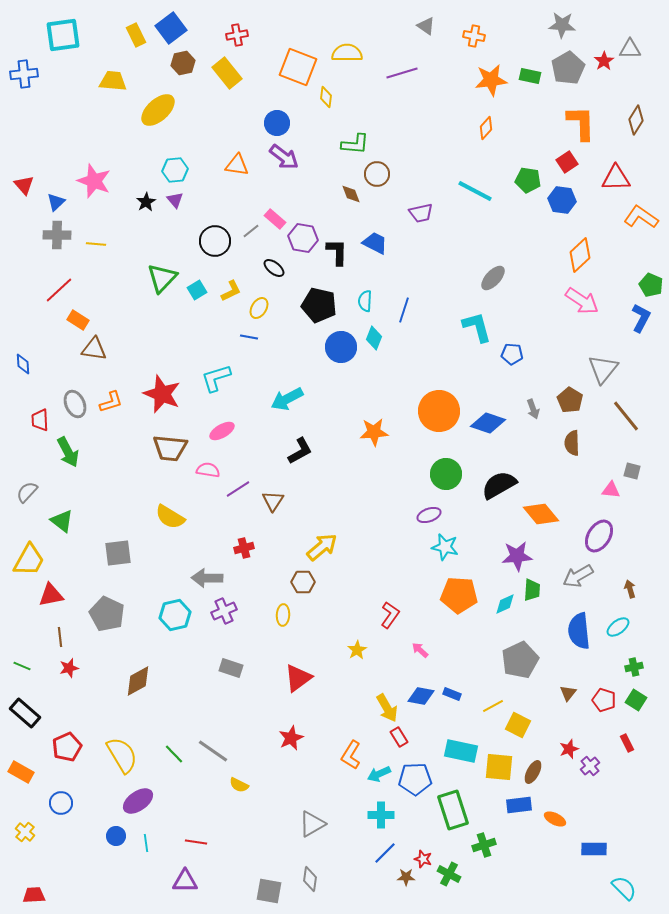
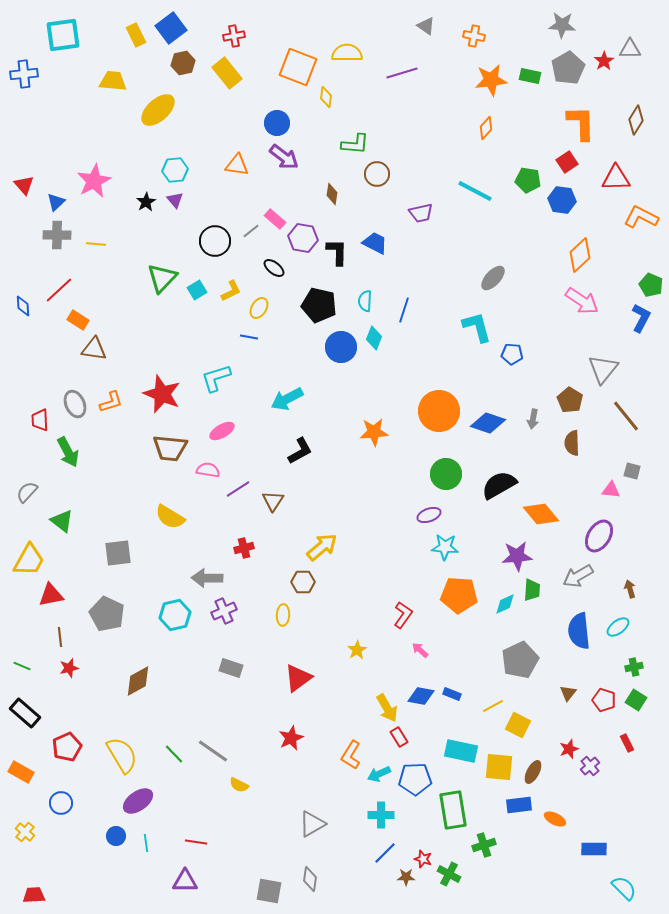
red cross at (237, 35): moved 3 px left, 1 px down
pink star at (94, 181): rotated 24 degrees clockwise
brown diamond at (351, 194): moved 19 px left; rotated 30 degrees clockwise
orange L-shape at (641, 217): rotated 8 degrees counterclockwise
blue diamond at (23, 364): moved 58 px up
gray arrow at (533, 409): moved 10 px down; rotated 30 degrees clockwise
cyan star at (445, 547): rotated 8 degrees counterclockwise
red L-shape at (390, 615): moved 13 px right
green rectangle at (453, 810): rotated 9 degrees clockwise
